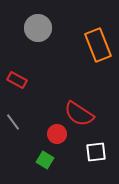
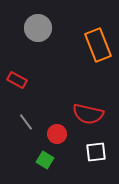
red semicircle: moved 9 px right; rotated 20 degrees counterclockwise
gray line: moved 13 px right
